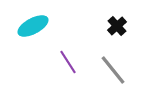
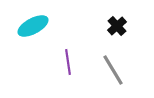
purple line: rotated 25 degrees clockwise
gray line: rotated 8 degrees clockwise
